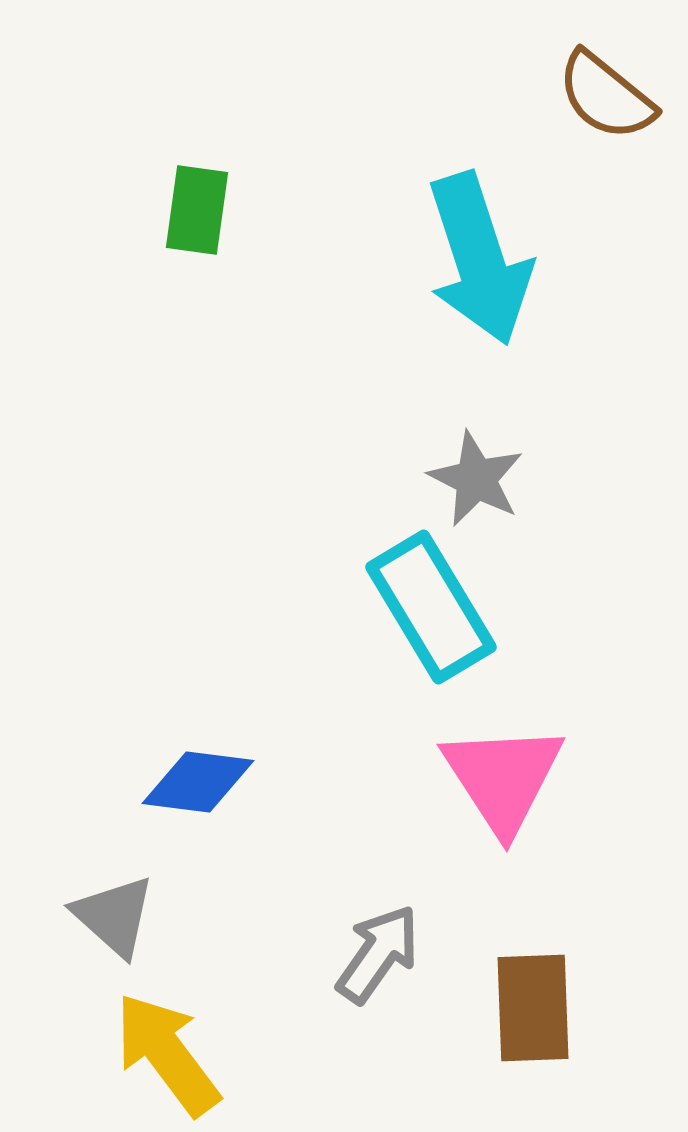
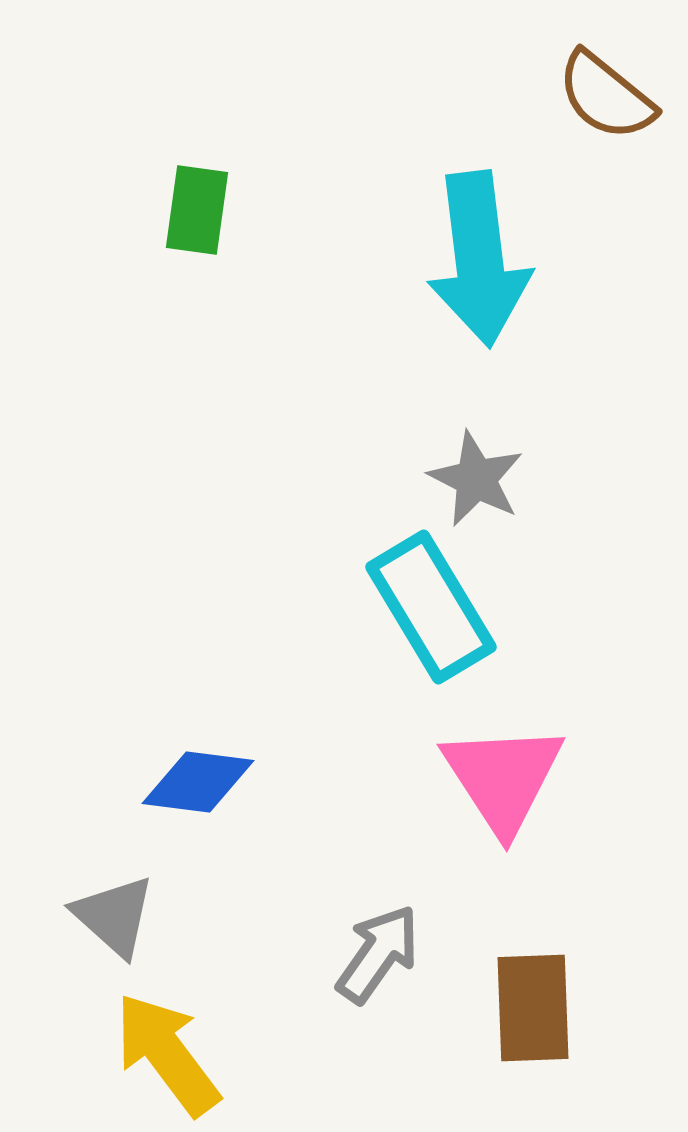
cyan arrow: rotated 11 degrees clockwise
